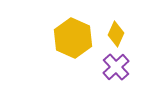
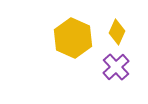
yellow diamond: moved 1 px right, 2 px up
